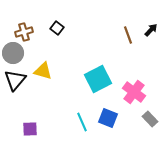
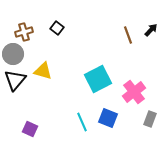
gray circle: moved 1 px down
pink cross: rotated 15 degrees clockwise
gray rectangle: rotated 63 degrees clockwise
purple square: rotated 28 degrees clockwise
